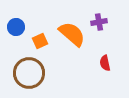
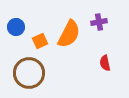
orange semicircle: moved 3 px left; rotated 76 degrees clockwise
